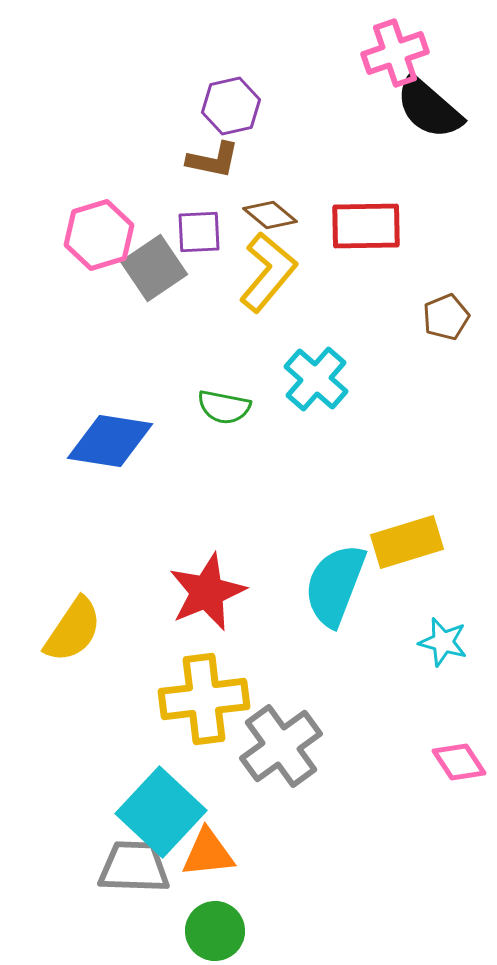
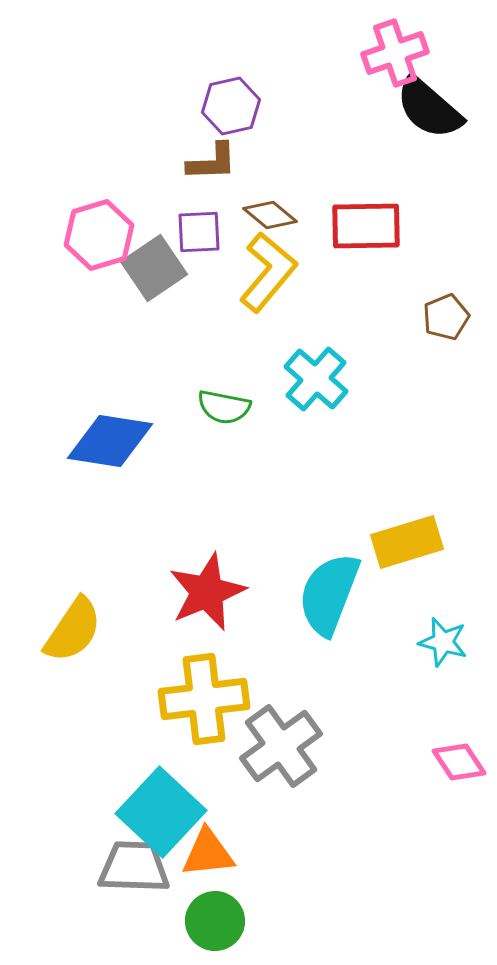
brown L-shape: moved 1 px left, 2 px down; rotated 14 degrees counterclockwise
cyan semicircle: moved 6 px left, 9 px down
green circle: moved 10 px up
